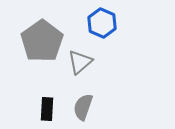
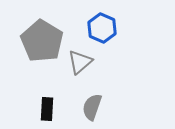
blue hexagon: moved 5 px down
gray pentagon: rotated 6 degrees counterclockwise
gray semicircle: moved 9 px right
